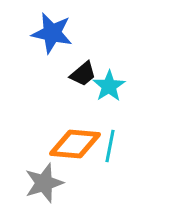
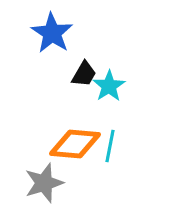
blue star: rotated 21 degrees clockwise
black trapezoid: moved 1 px right; rotated 20 degrees counterclockwise
